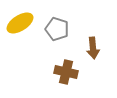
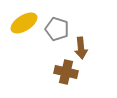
yellow ellipse: moved 4 px right
brown arrow: moved 12 px left
